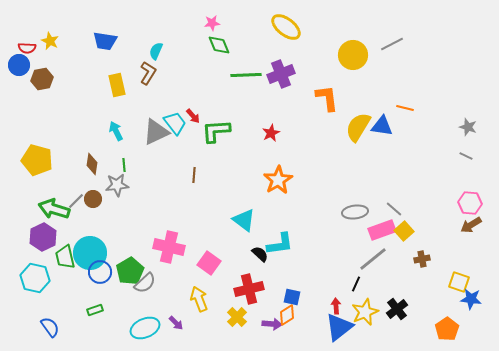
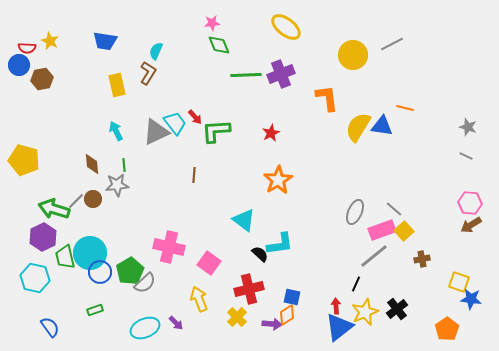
red arrow at (193, 116): moved 2 px right, 1 px down
yellow pentagon at (37, 160): moved 13 px left
brown diamond at (92, 164): rotated 15 degrees counterclockwise
gray ellipse at (355, 212): rotated 60 degrees counterclockwise
gray line at (373, 259): moved 1 px right, 3 px up
